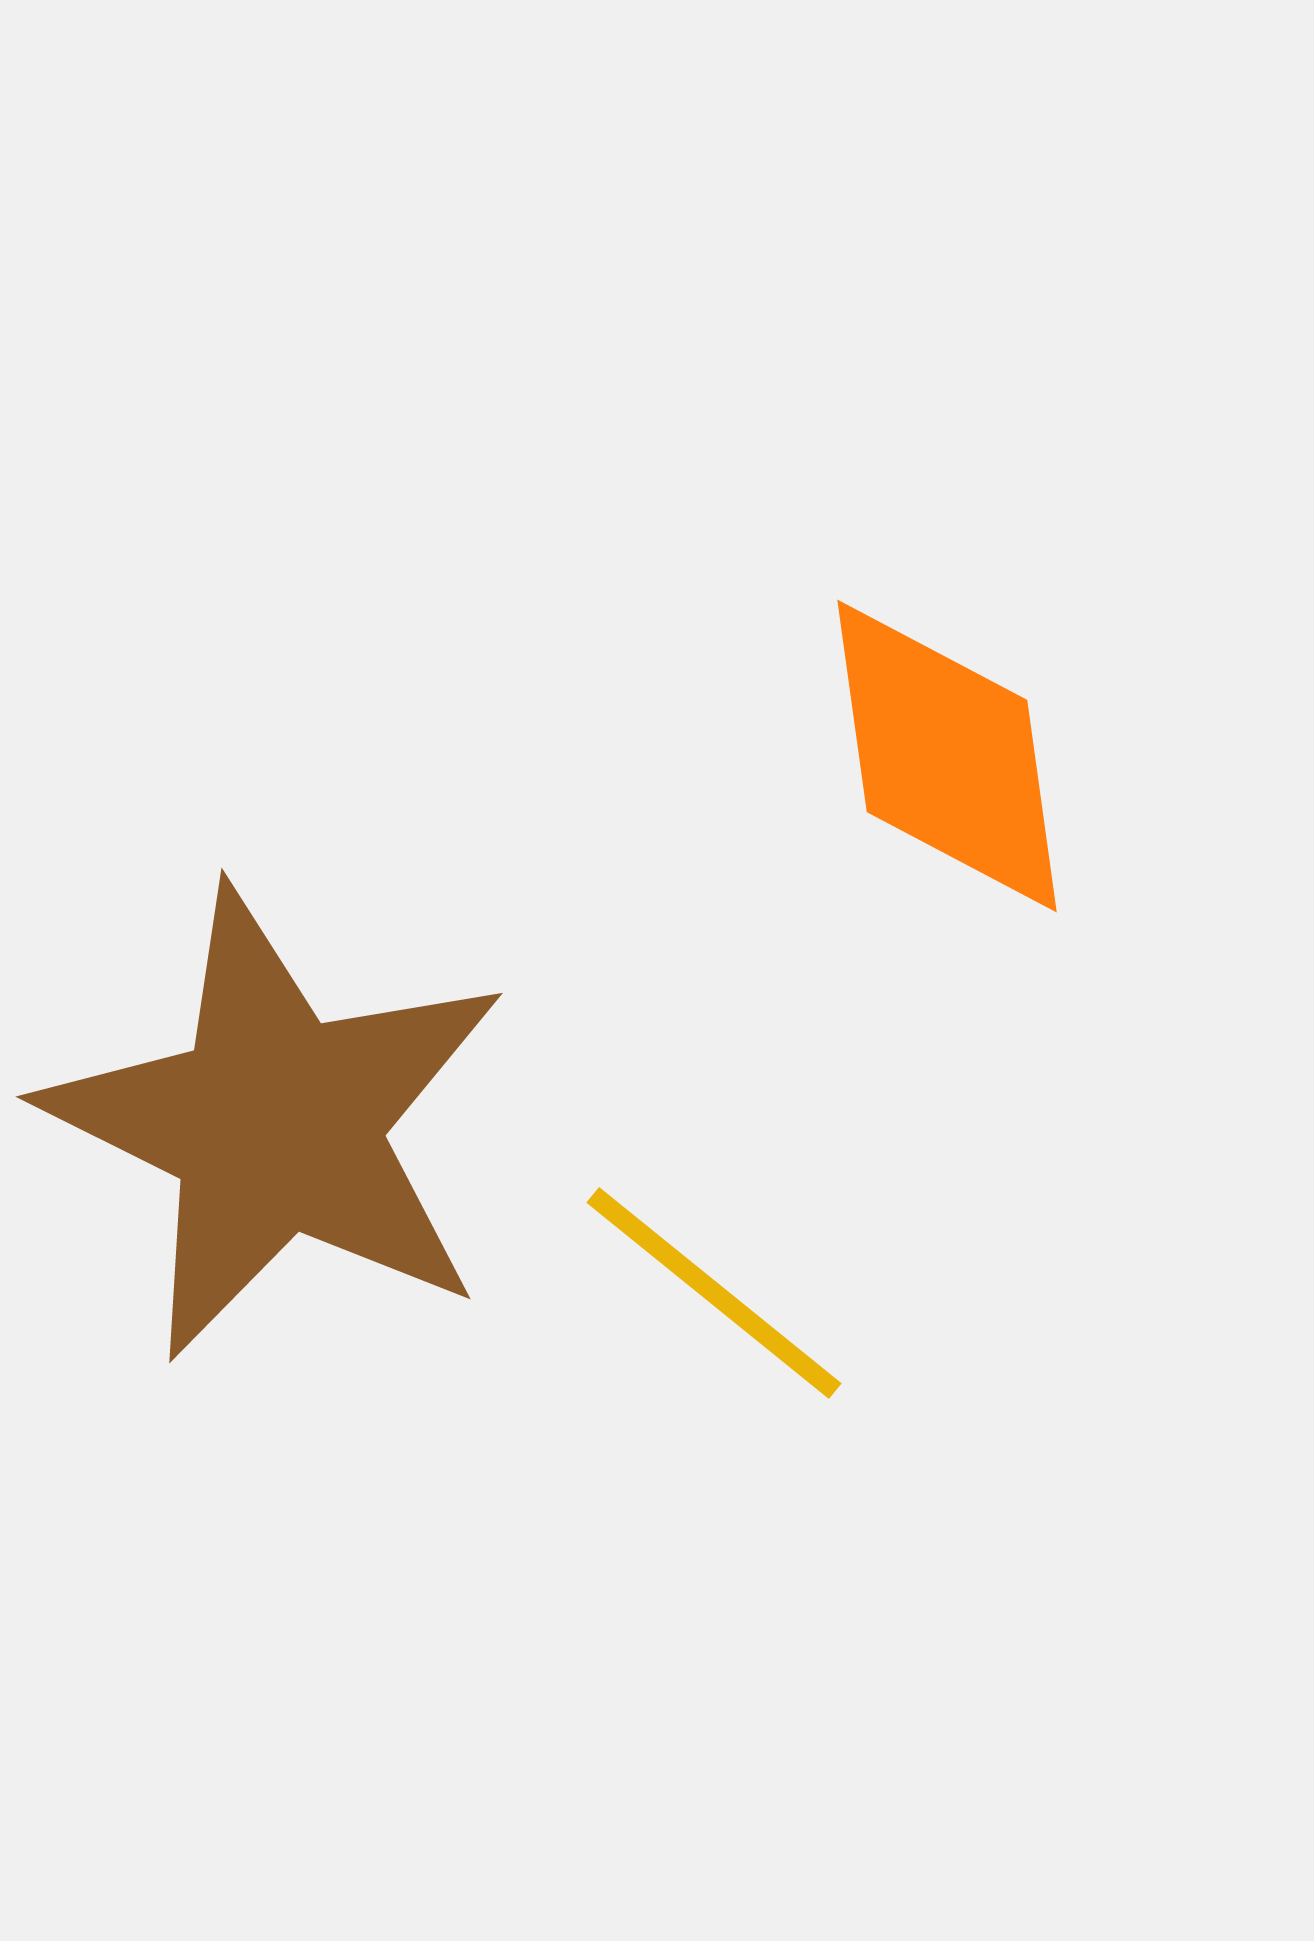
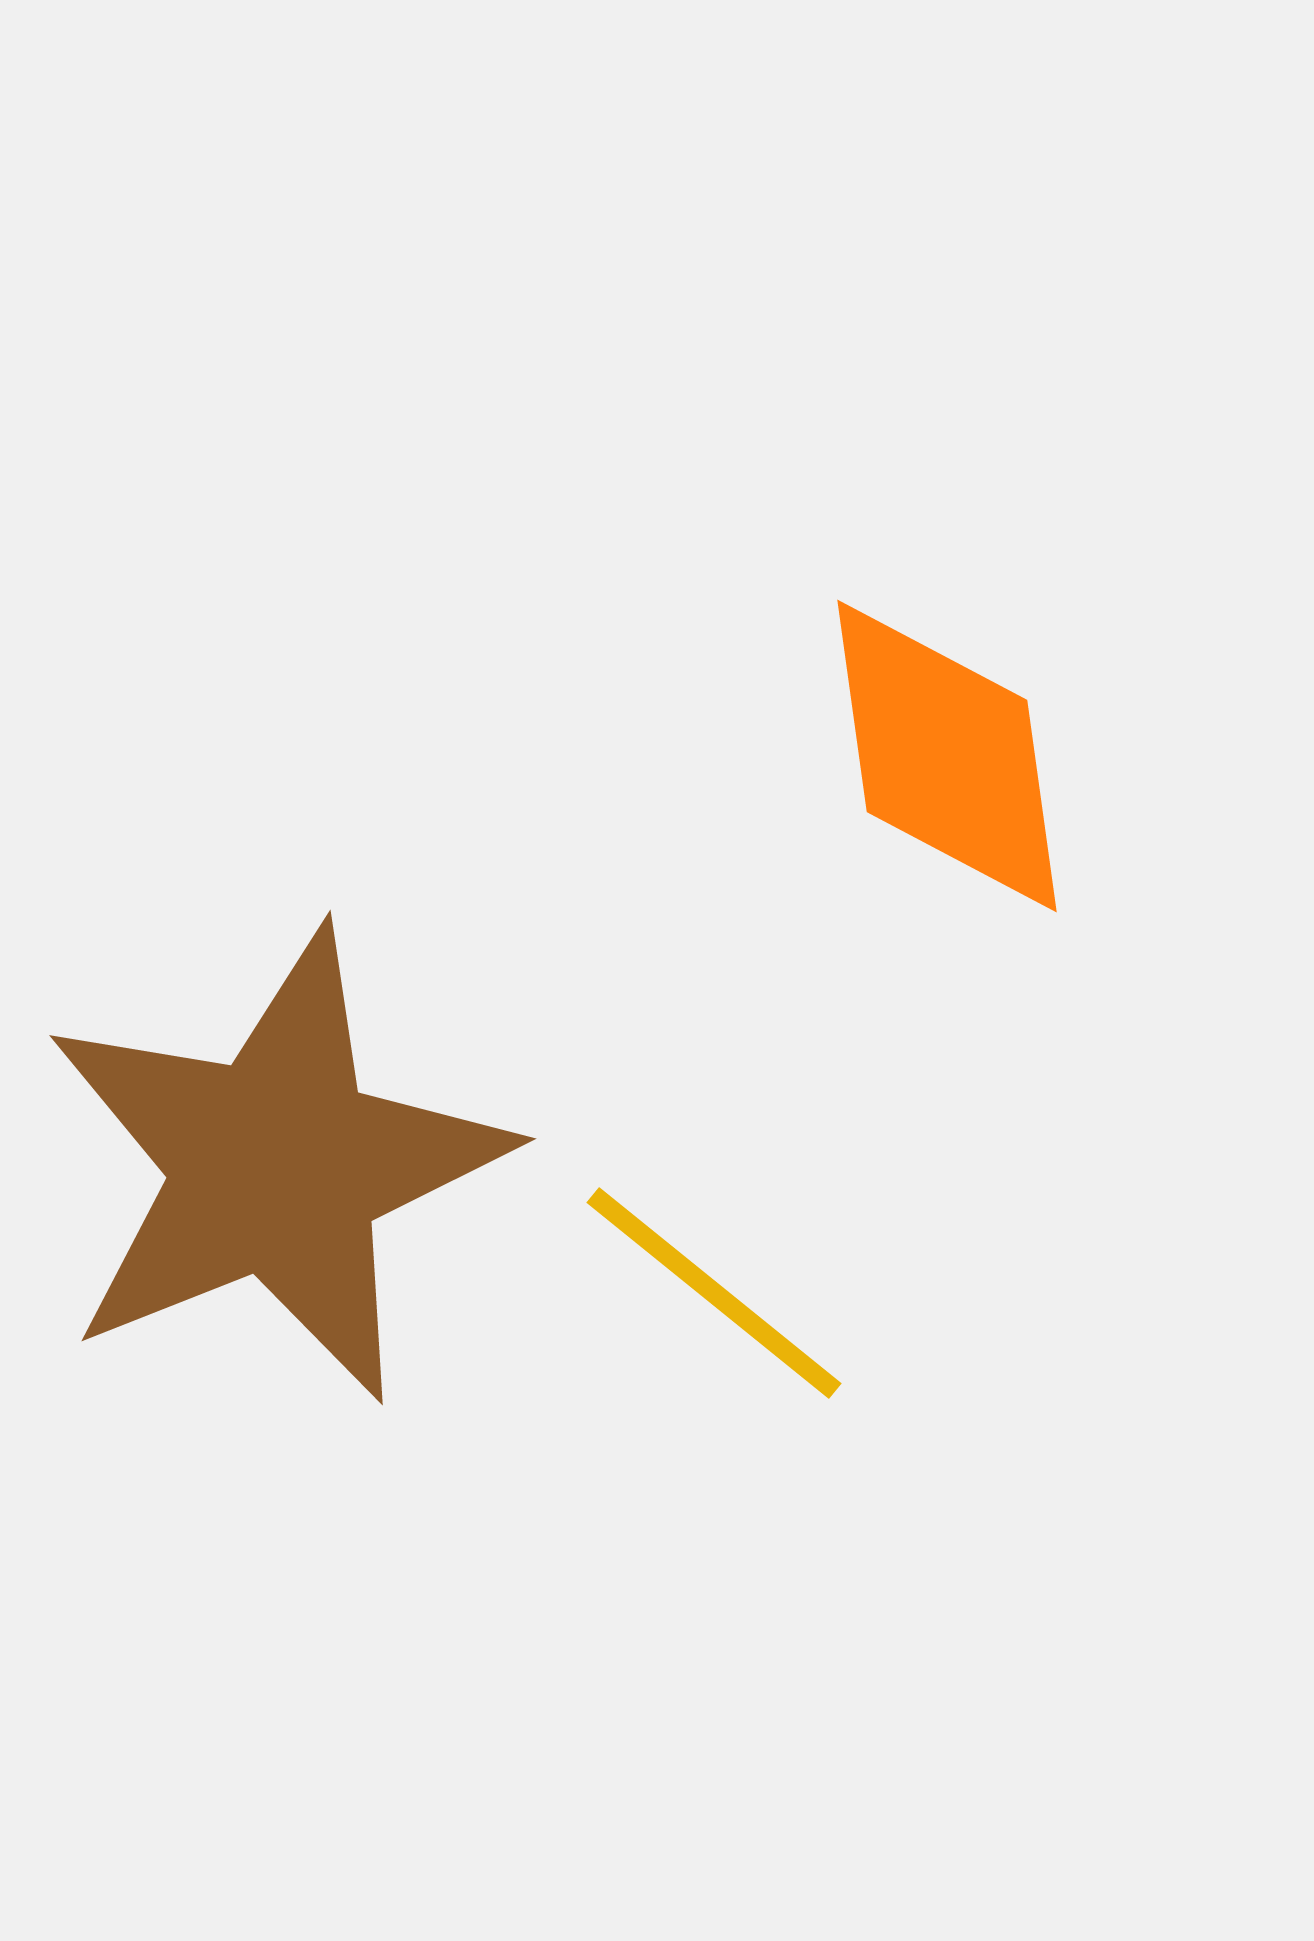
brown star: moved 42 px down; rotated 24 degrees clockwise
